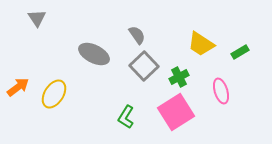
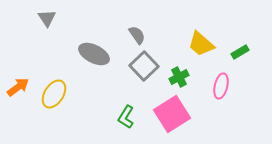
gray triangle: moved 10 px right
yellow trapezoid: rotated 8 degrees clockwise
pink ellipse: moved 5 px up; rotated 30 degrees clockwise
pink square: moved 4 px left, 2 px down
